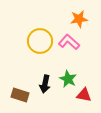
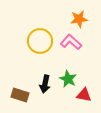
pink L-shape: moved 2 px right
